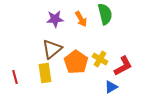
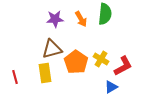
green semicircle: rotated 20 degrees clockwise
brown triangle: rotated 25 degrees clockwise
yellow cross: moved 1 px right
